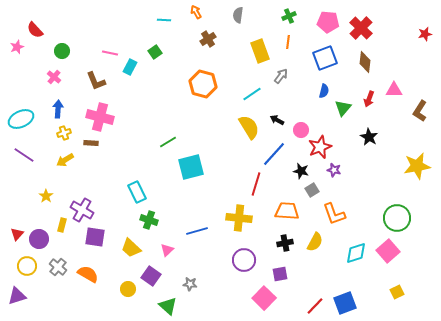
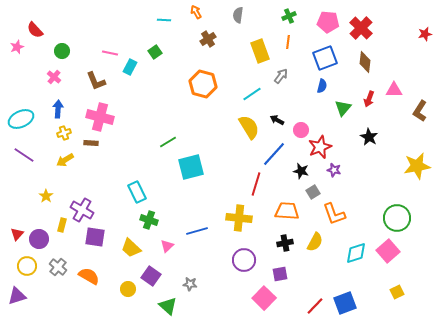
blue semicircle at (324, 91): moved 2 px left, 5 px up
gray square at (312, 190): moved 1 px right, 2 px down
pink triangle at (167, 250): moved 4 px up
orange semicircle at (88, 274): moved 1 px right, 2 px down
